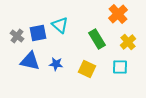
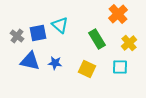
yellow cross: moved 1 px right, 1 px down
blue star: moved 1 px left, 1 px up
